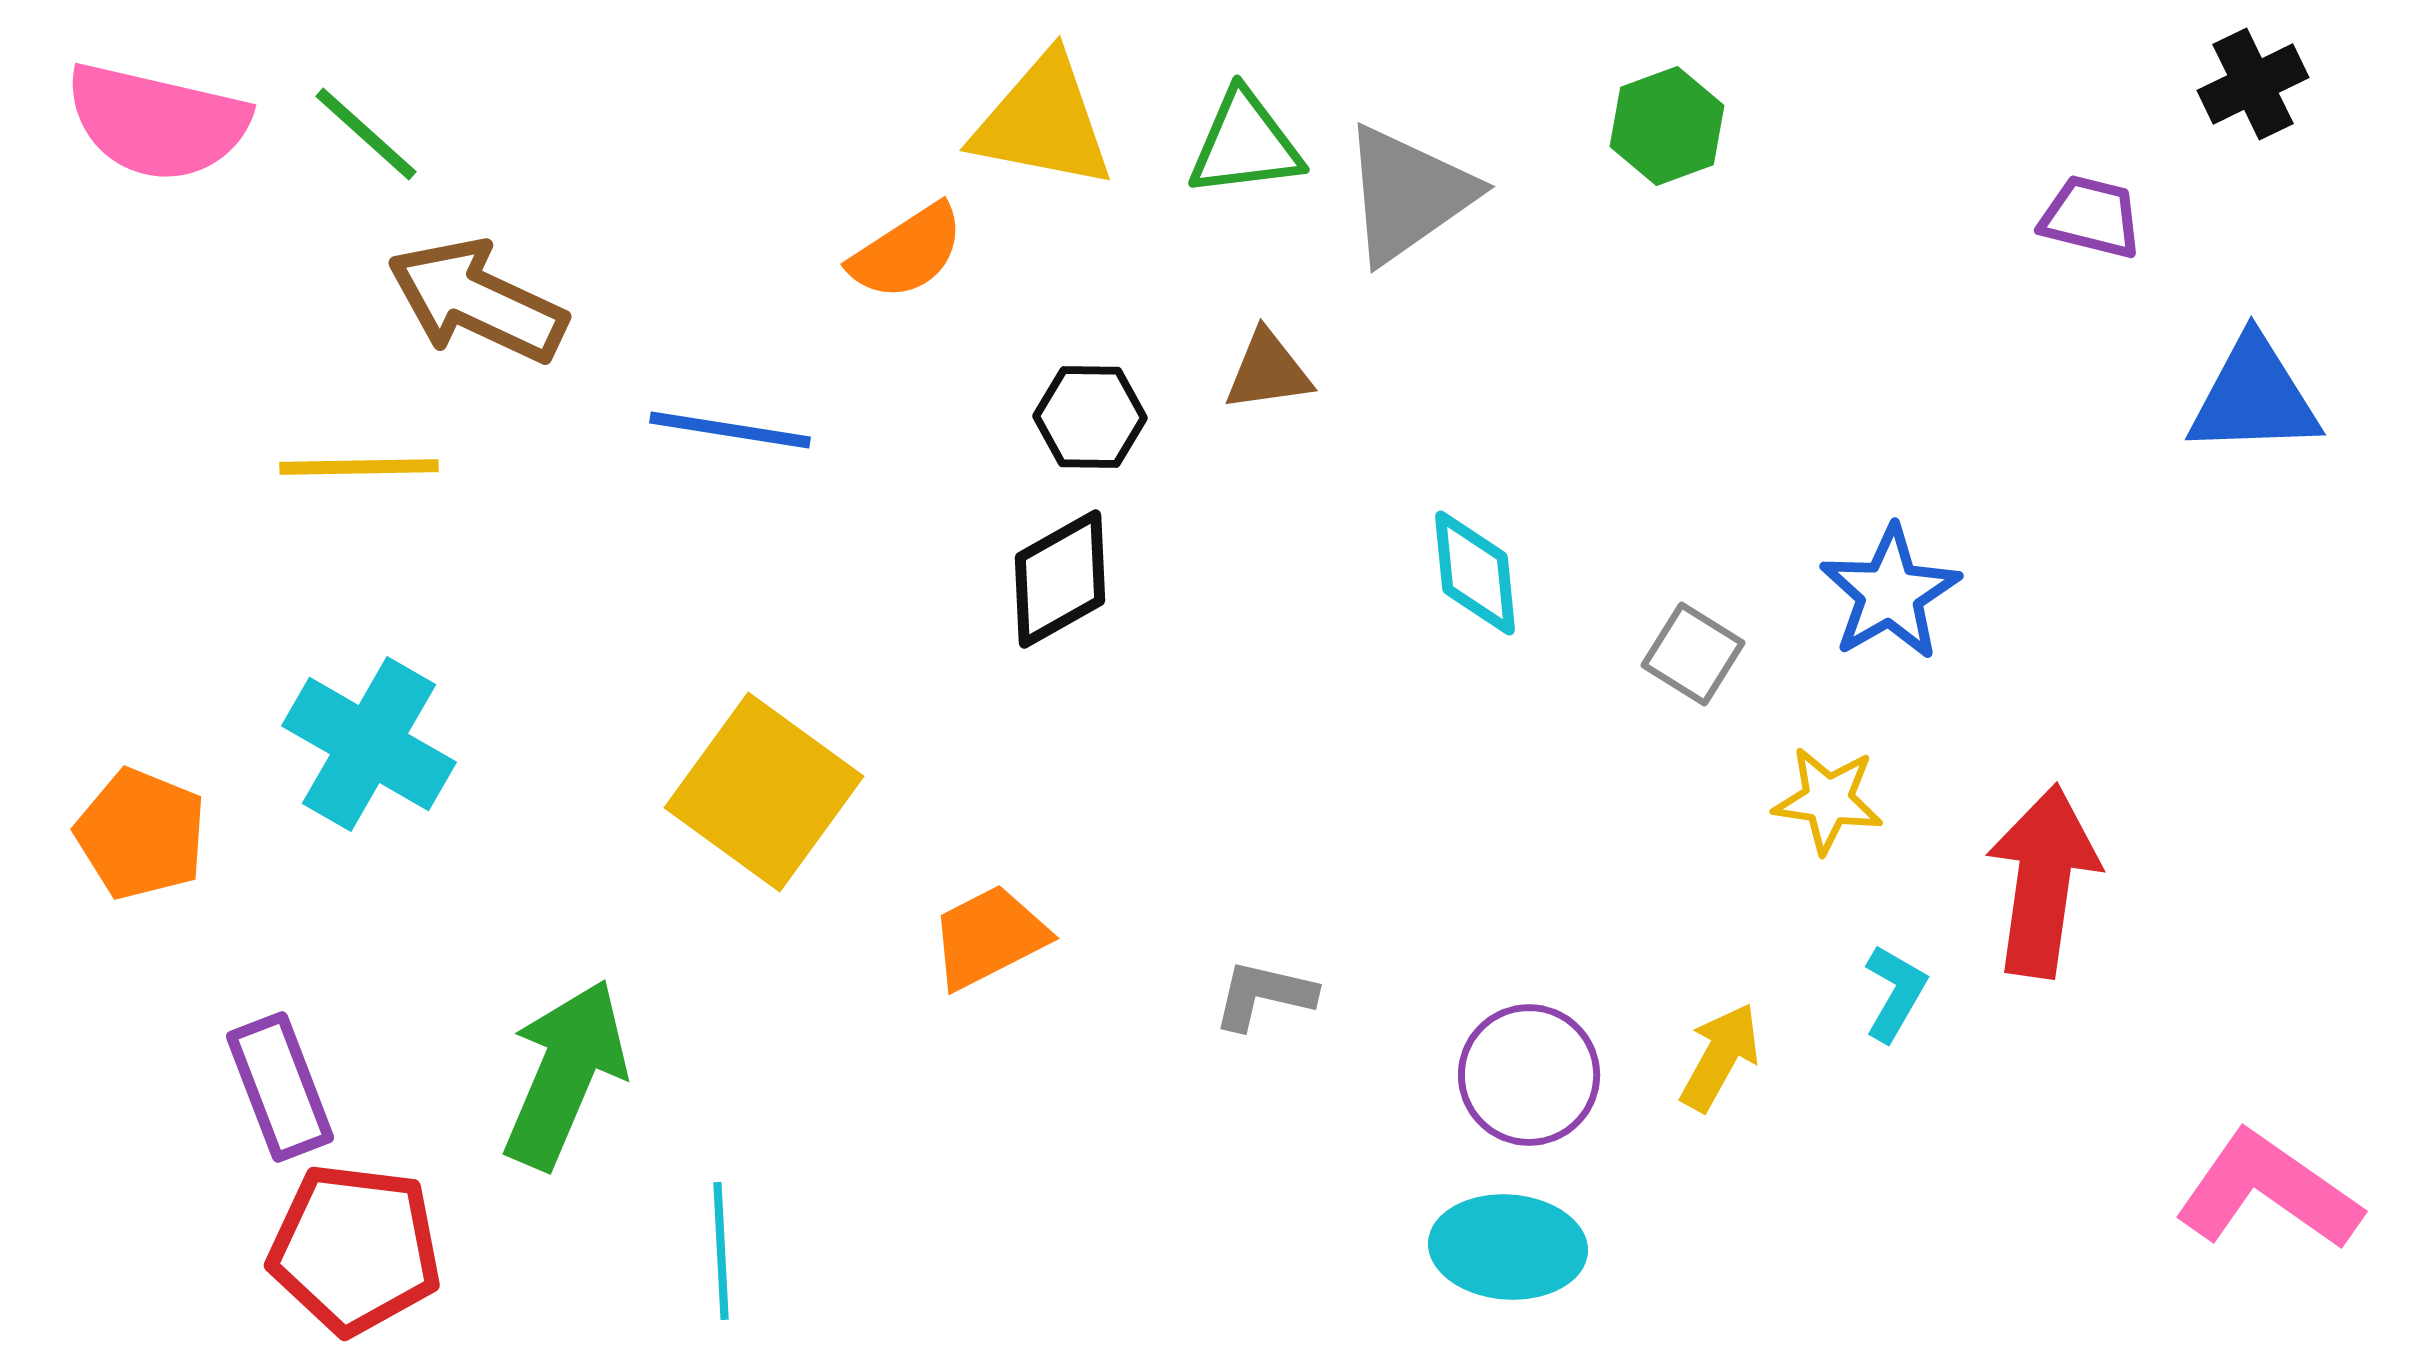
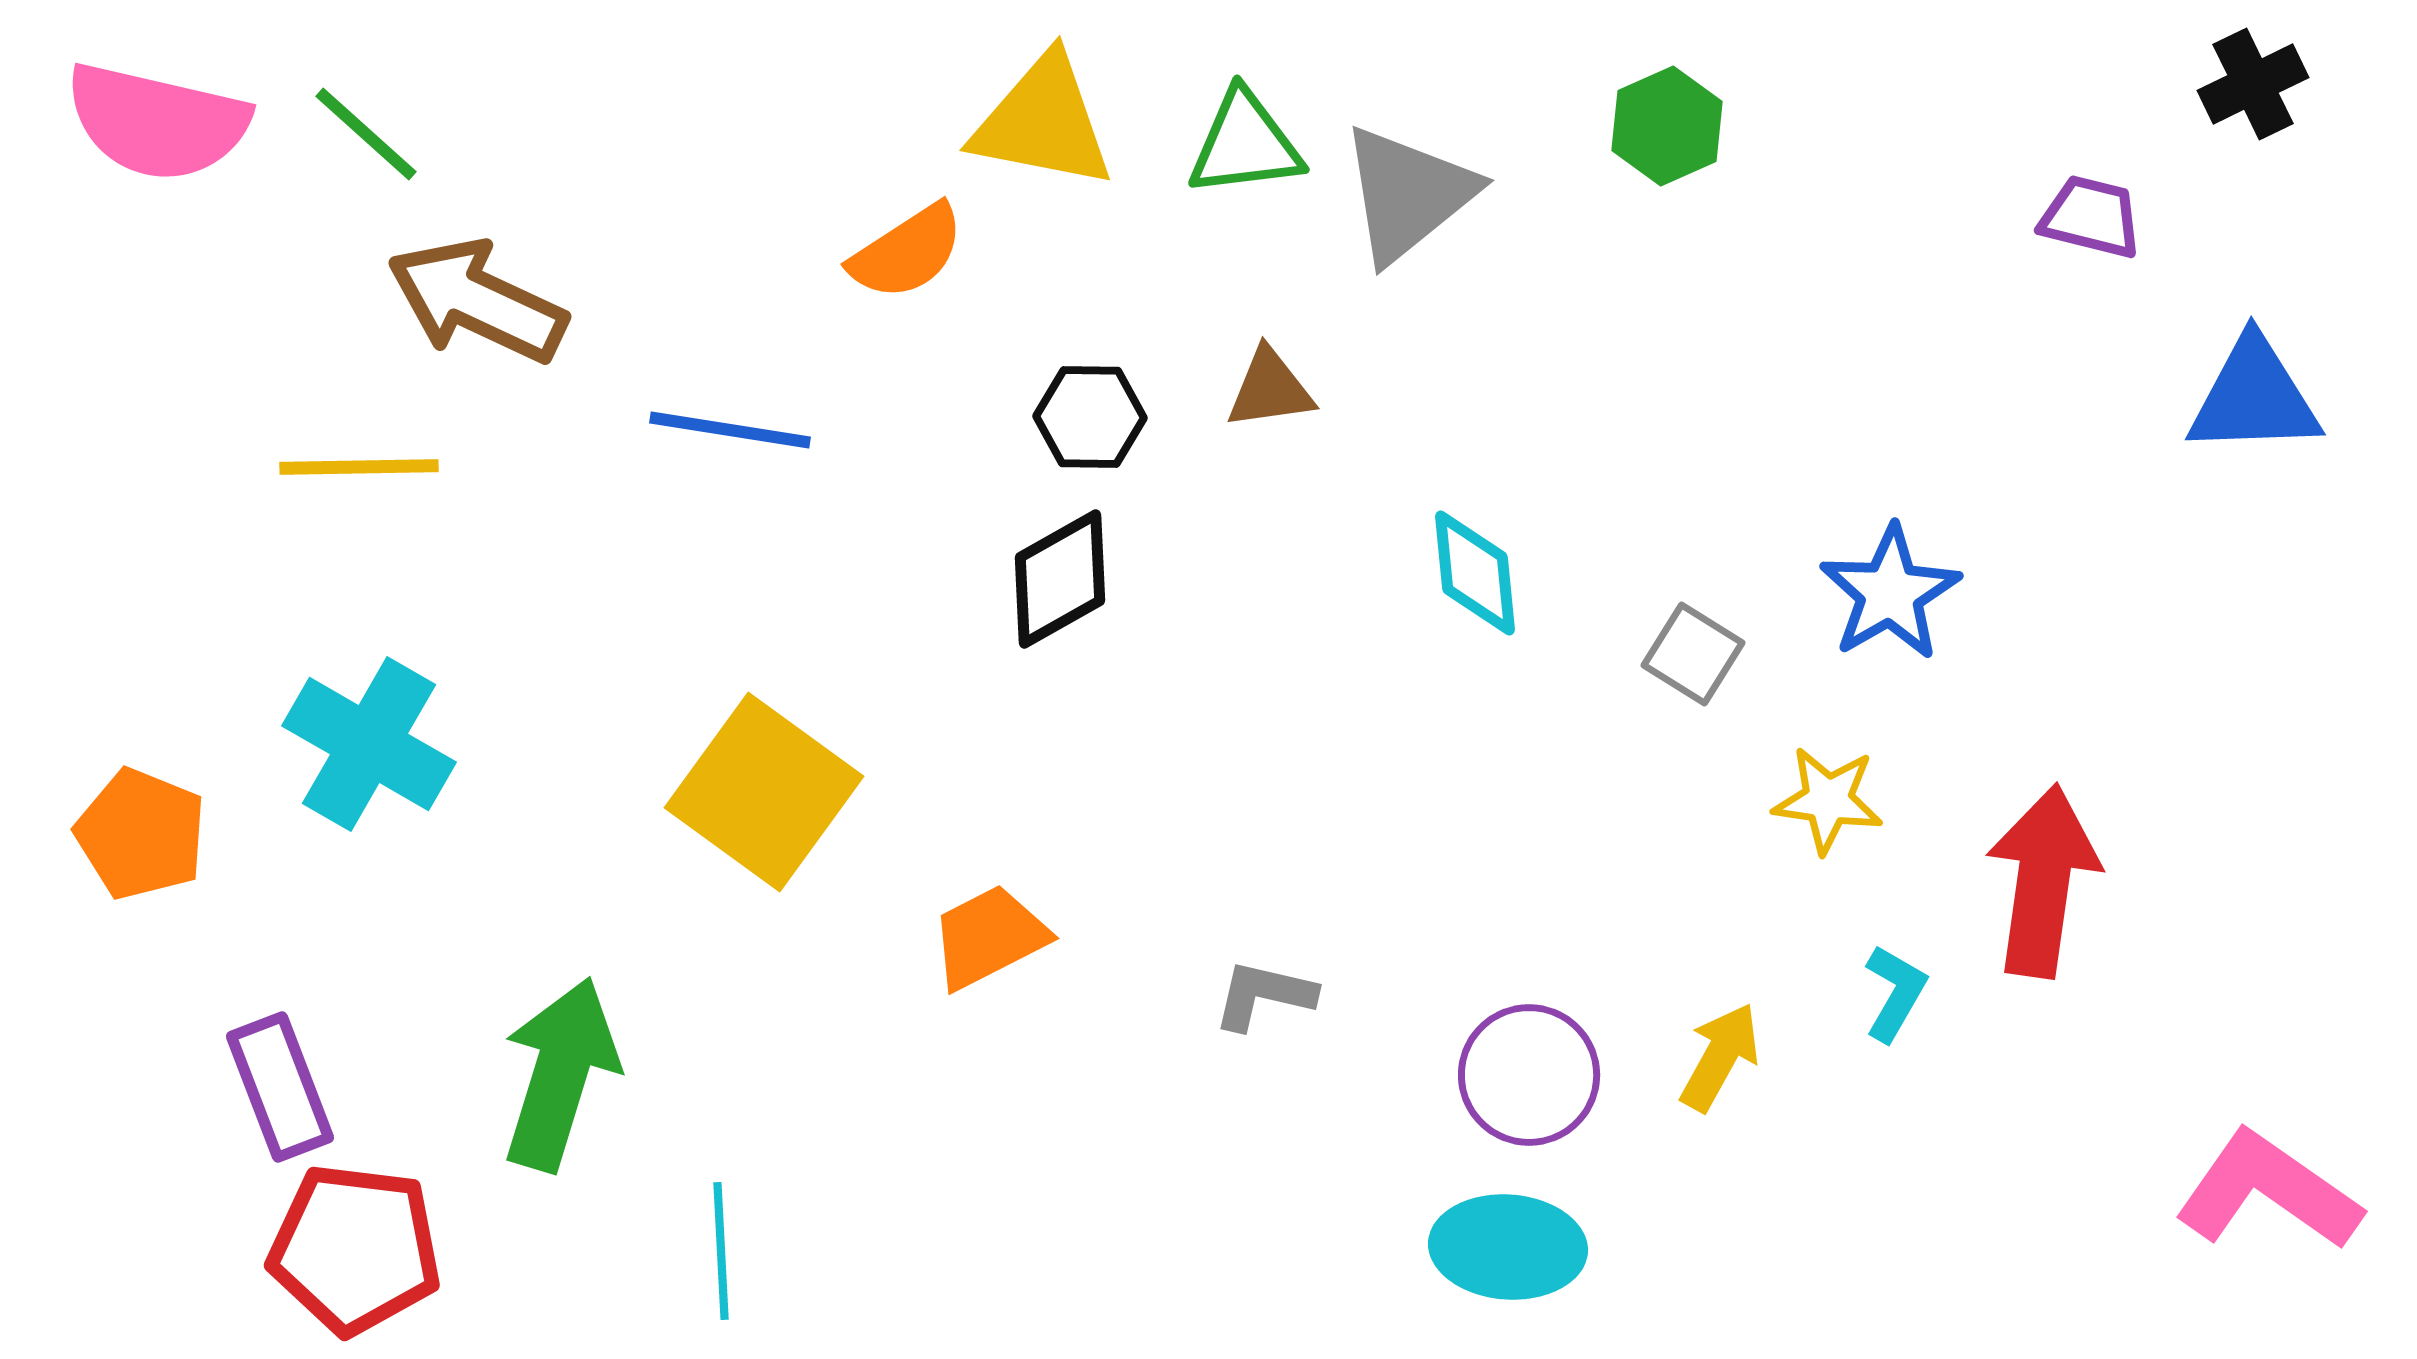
green hexagon: rotated 4 degrees counterclockwise
gray triangle: rotated 4 degrees counterclockwise
brown triangle: moved 2 px right, 18 px down
green arrow: moved 5 px left; rotated 6 degrees counterclockwise
